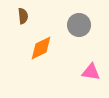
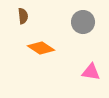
gray circle: moved 4 px right, 3 px up
orange diamond: rotated 60 degrees clockwise
